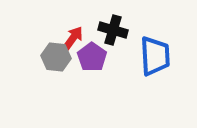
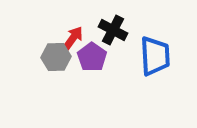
black cross: rotated 12 degrees clockwise
gray hexagon: rotated 8 degrees counterclockwise
